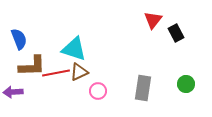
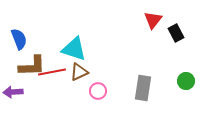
red line: moved 4 px left, 1 px up
green circle: moved 3 px up
